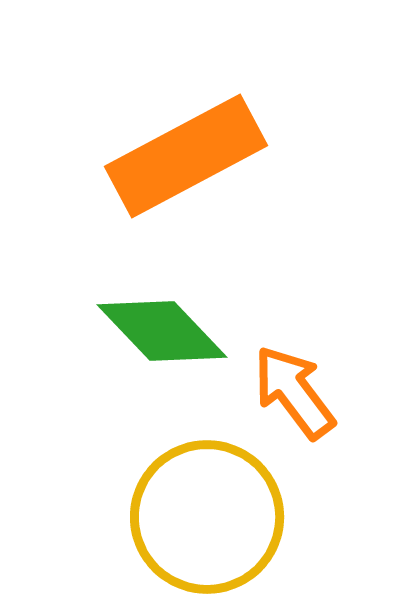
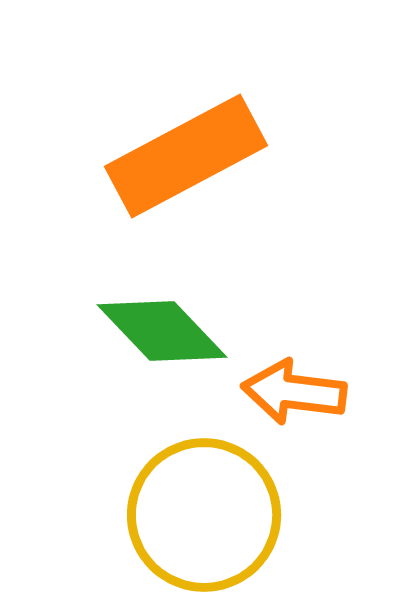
orange arrow: rotated 46 degrees counterclockwise
yellow circle: moved 3 px left, 2 px up
